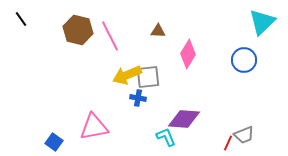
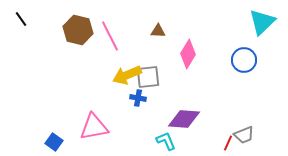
cyan L-shape: moved 4 px down
